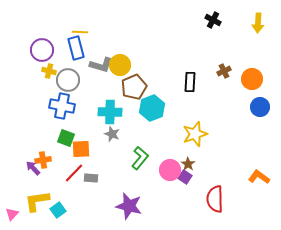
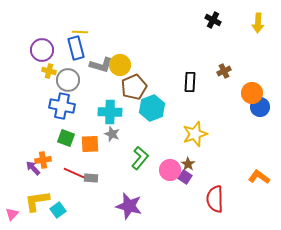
orange circle: moved 14 px down
orange square: moved 9 px right, 5 px up
red line: rotated 70 degrees clockwise
